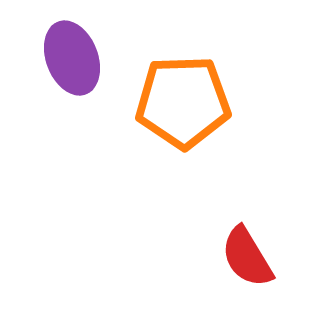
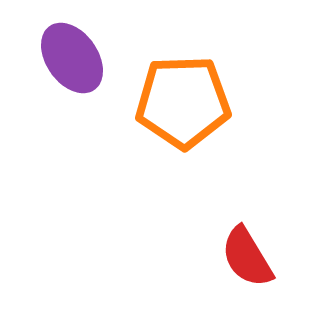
purple ellipse: rotated 14 degrees counterclockwise
